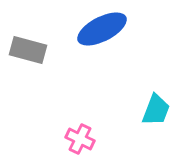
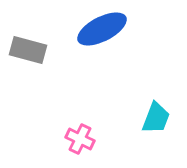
cyan trapezoid: moved 8 px down
